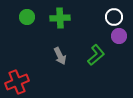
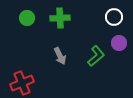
green circle: moved 1 px down
purple circle: moved 7 px down
green L-shape: moved 1 px down
red cross: moved 5 px right, 1 px down
